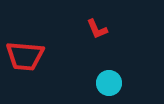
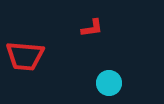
red L-shape: moved 5 px left, 1 px up; rotated 75 degrees counterclockwise
